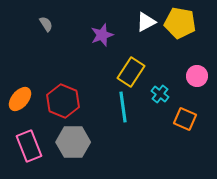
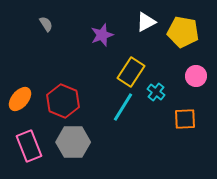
yellow pentagon: moved 3 px right, 9 px down
pink circle: moved 1 px left
cyan cross: moved 4 px left, 2 px up
cyan line: rotated 40 degrees clockwise
orange square: rotated 25 degrees counterclockwise
